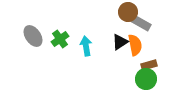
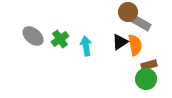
gray ellipse: rotated 15 degrees counterclockwise
